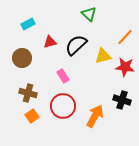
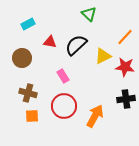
red triangle: rotated 24 degrees clockwise
yellow triangle: rotated 12 degrees counterclockwise
black cross: moved 4 px right, 1 px up; rotated 24 degrees counterclockwise
red circle: moved 1 px right
orange square: rotated 32 degrees clockwise
